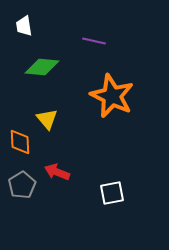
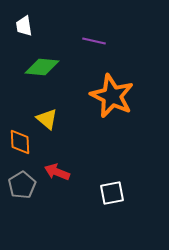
yellow triangle: rotated 10 degrees counterclockwise
